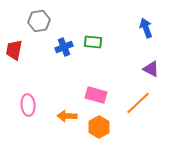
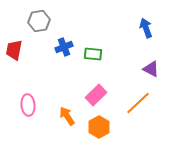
green rectangle: moved 12 px down
pink rectangle: rotated 60 degrees counterclockwise
orange arrow: rotated 54 degrees clockwise
